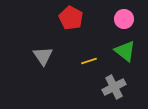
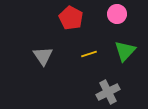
pink circle: moved 7 px left, 5 px up
green triangle: rotated 35 degrees clockwise
yellow line: moved 7 px up
gray cross: moved 6 px left, 5 px down
